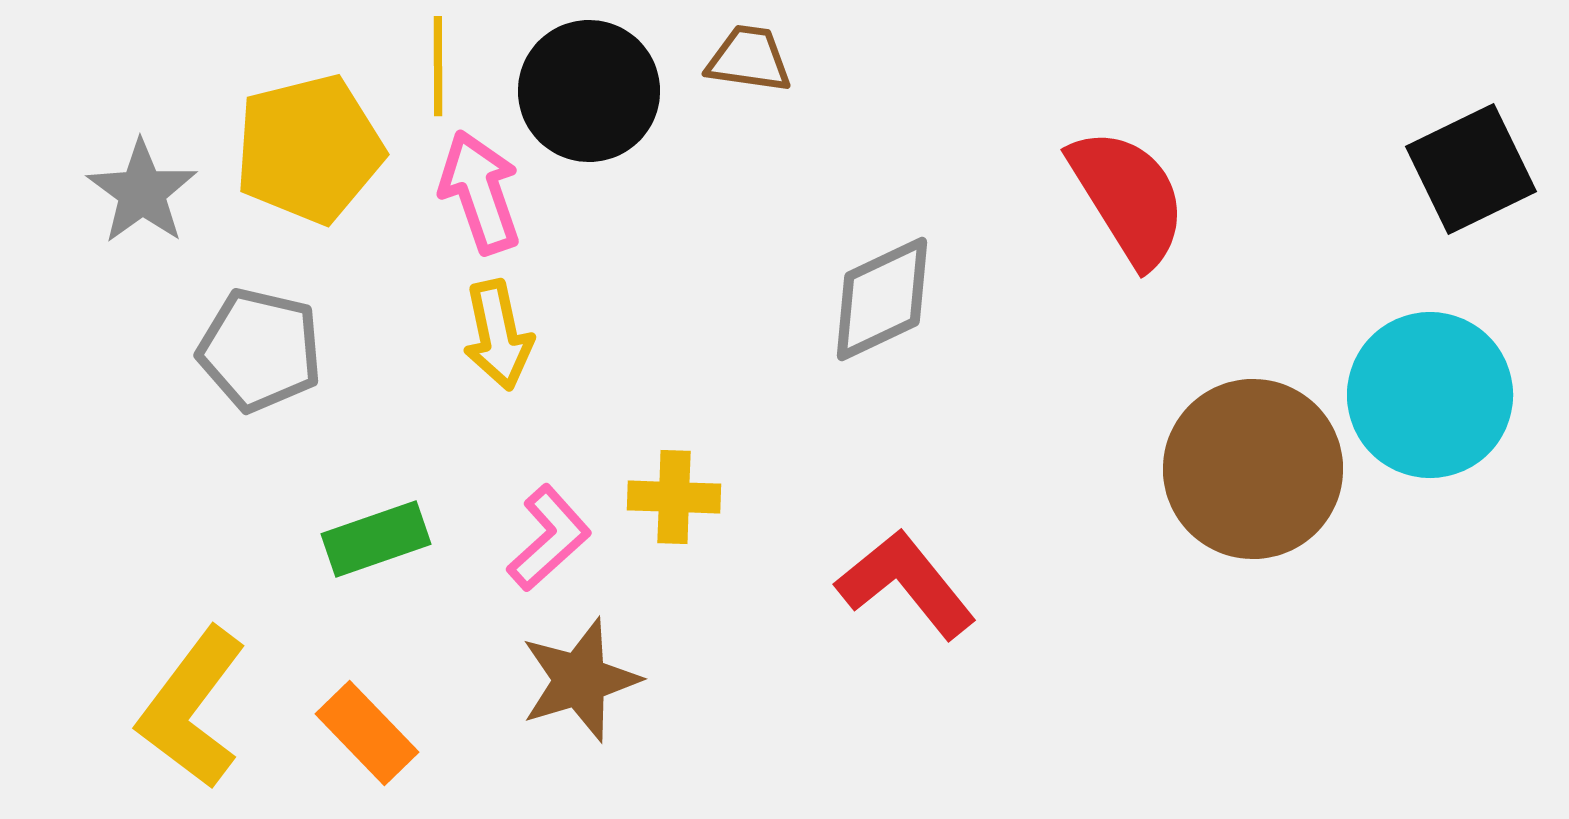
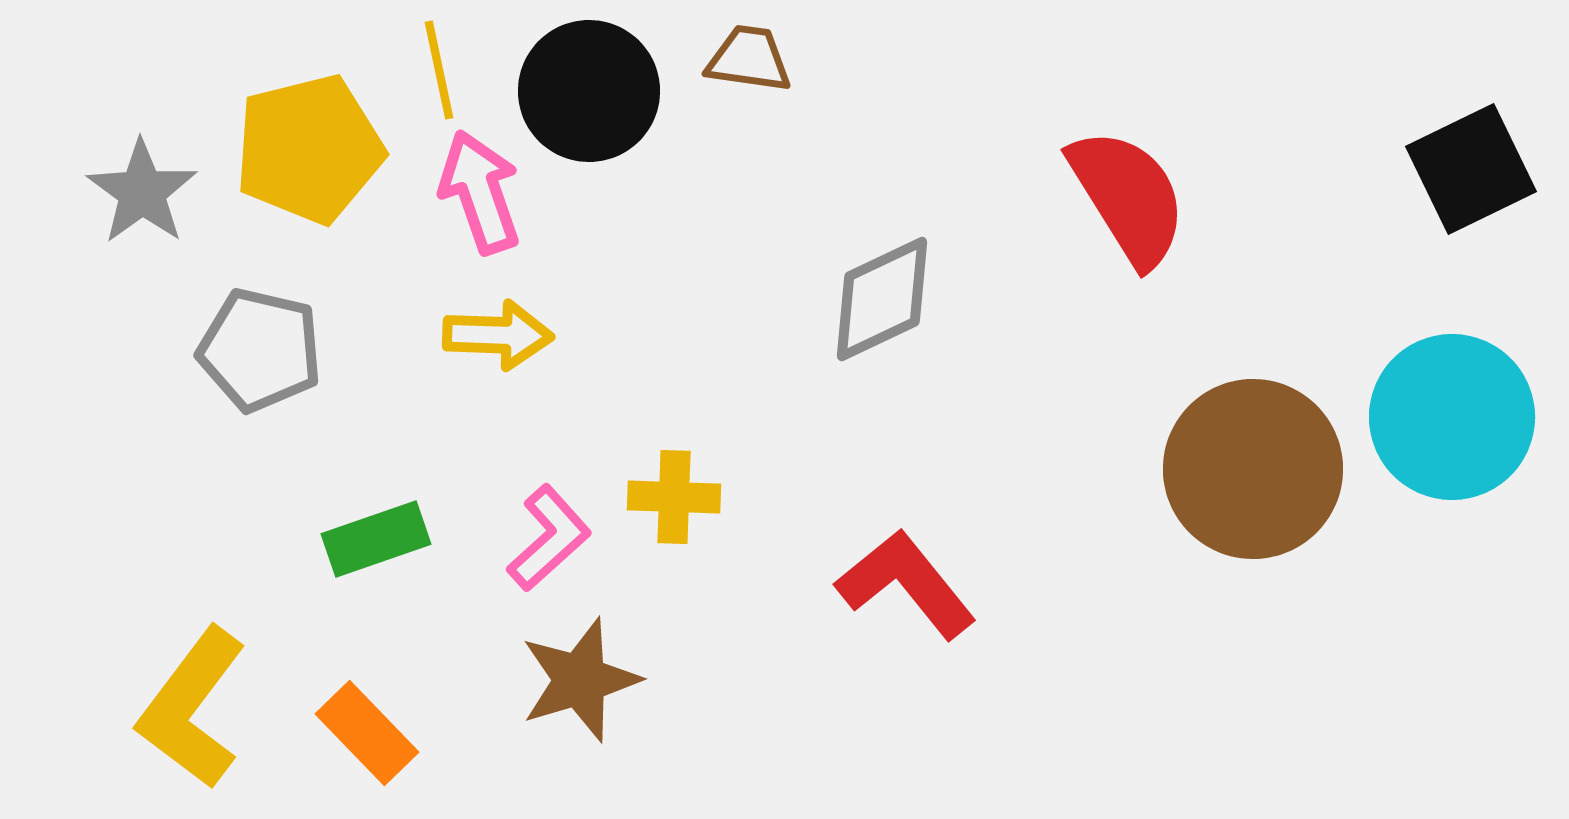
yellow line: moved 1 px right, 4 px down; rotated 12 degrees counterclockwise
yellow arrow: rotated 76 degrees counterclockwise
cyan circle: moved 22 px right, 22 px down
